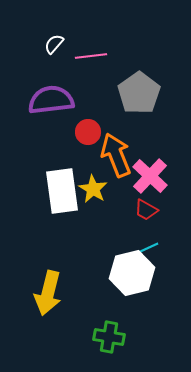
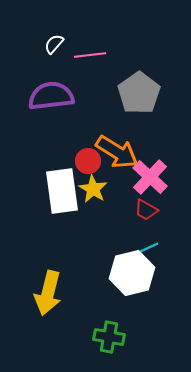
pink line: moved 1 px left, 1 px up
purple semicircle: moved 4 px up
red circle: moved 29 px down
orange arrow: moved 1 px right, 3 px up; rotated 144 degrees clockwise
pink cross: moved 1 px down
